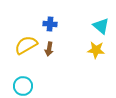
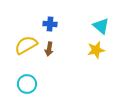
yellow star: rotated 18 degrees counterclockwise
cyan circle: moved 4 px right, 2 px up
